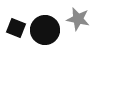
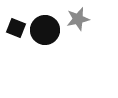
gray star: rotated 25 degrees counterclockwise
